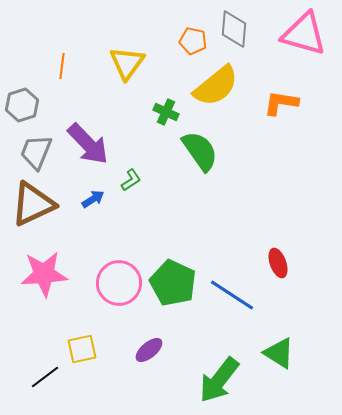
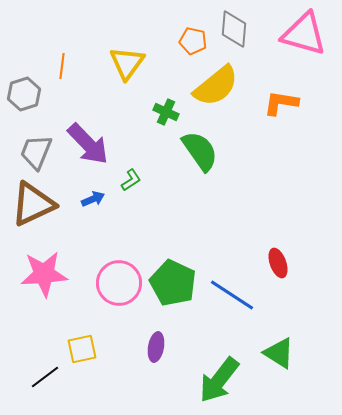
gray hexagon: moved 2 px right, 11 px up
blue arrow: rotated 10 degrees clockwise
purple ellipse: moved 7 px right, 3 px up; rotated 40 degrees counterclockwise
